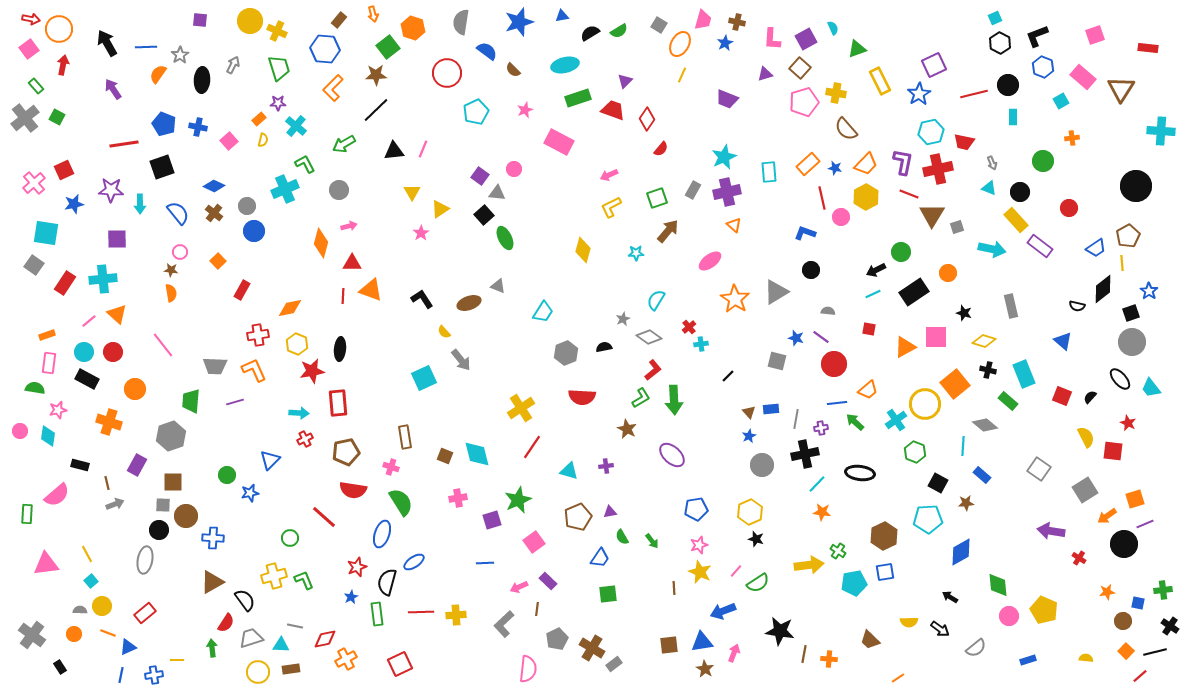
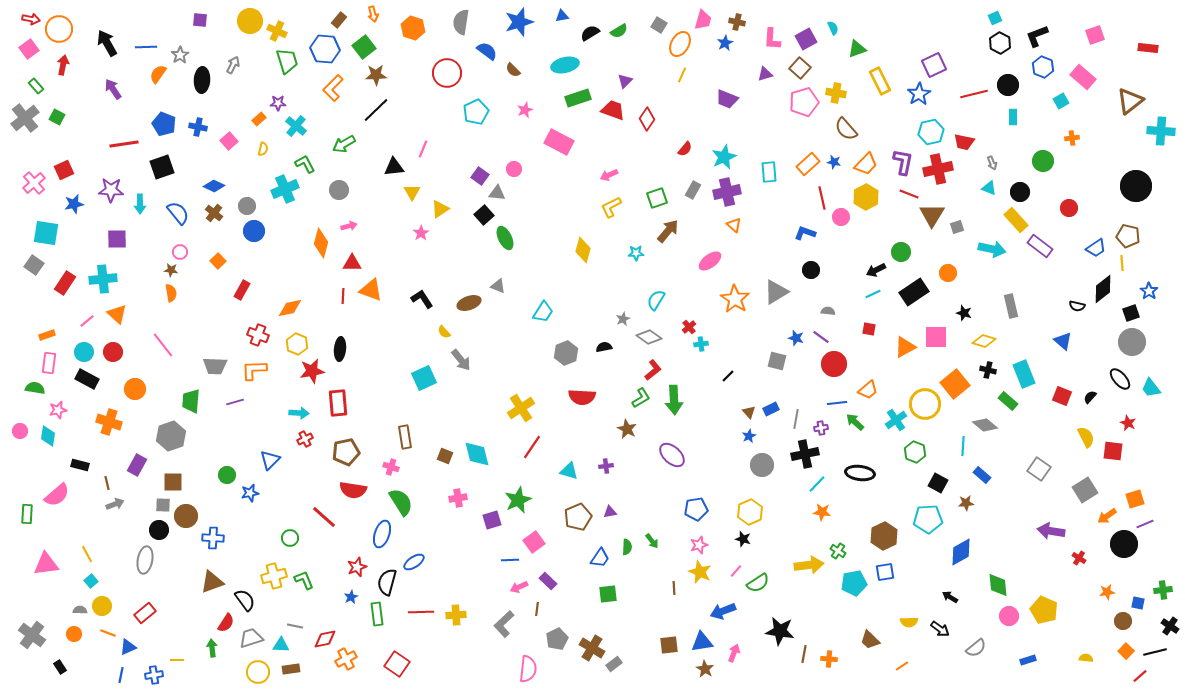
green square at (388, 47): moved 24 px left
green trapezoid at (279, 68): moved 8 px right, 7 px up
brown triangle at (1121, 89): moved 9 px right, 12 px down; rotated 20 degrees clockwise
yellow semicircle at (263, 140): moved 9 px down
red semicircle at (661, 149): moved 24 px right
black triangle at (394, 151): moved 16 px down
blue star at (835, 168): moved 1 px left, 6 px up
brown pentagon at (1128, 236): rotated 30 degrees counterclockwise
pink line at (89, 321): moved 2 px left
red cross at (258, 335): rotated 30 degrees clockwise
orange L-shape at (254, 370): rotated 68 degrees counterclockwise
blue rectangle at (771, 409): rotated 21 degrees counterclockwise
green semicircle at (622, 537): moved 5 px right, 10 px down; rotated 147 degrees counterclockwise
black star at (756, 539): moved 13 px left
blue line at (485, 563): moved 25 px right, 3 px up
brown triangle at (212, 582): rotated 10 degrees clockwise
red square at (400, 664): moved 3 px left; rotated 30 degrees counterclockwise
orange line at (898, 678): moved 4 px right, 12 px up
